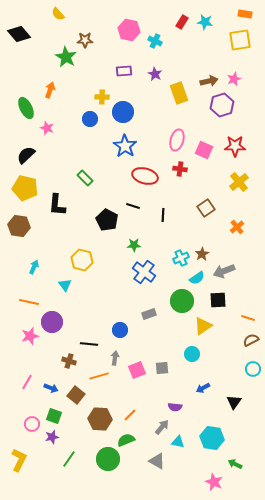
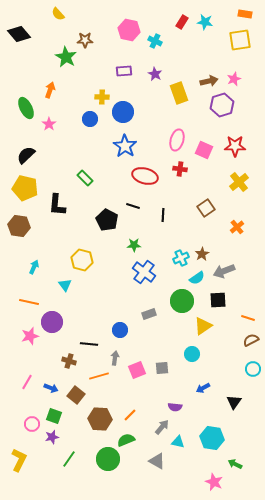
pink star at (47, 128): moved 2 px right, 4 px up; rotated 16 degrees clockwise
